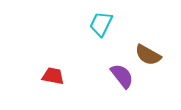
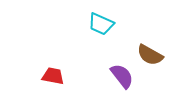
cyan trapezoid: rotated 92 degrees counterclockwise
brown semicircle: moved 2 px right
